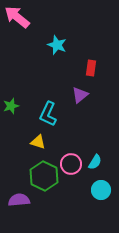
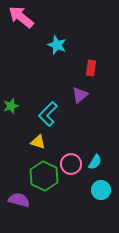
pink arrow: moved 4 px right
cyan L-shape: rotated 20 degrees clockwise
purple semicircle: rotated 20 degrees clockwise
